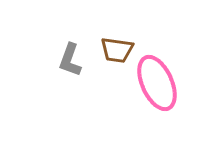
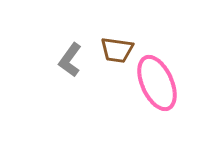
gray L-shape: rotated 16 degrees clockwise
